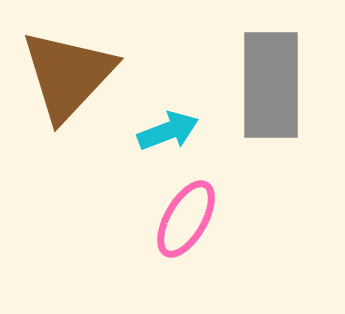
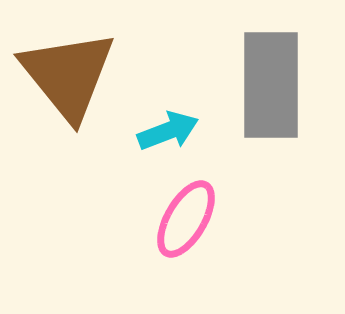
brown triangle: rotated 22 degrees counterclockwise
